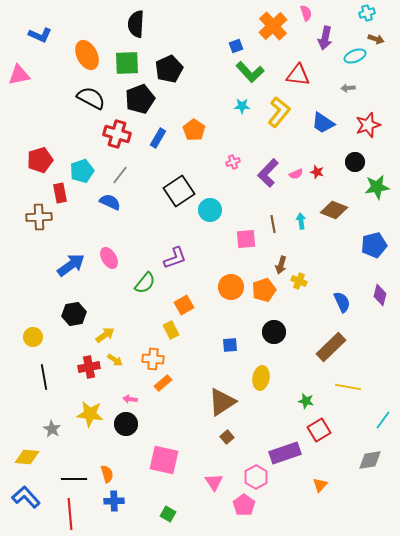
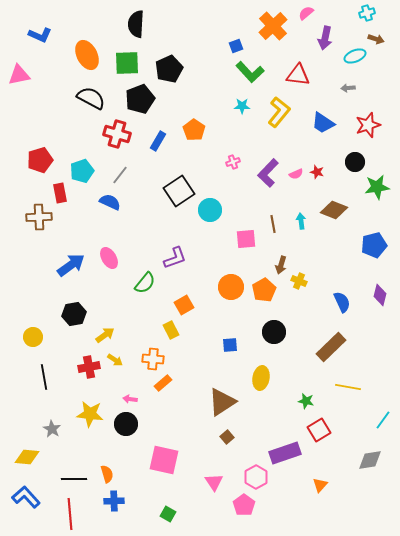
pink semicircle at (306, 13): rotated 112 degrees counterclockwise
blue rectangle at (158, 138): moved 3 px down
orange pentagon at (264, 290): rotated 10 degrees counterclockwise
